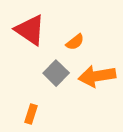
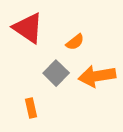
red triangle: moved 2 px left, 2 px up
orange rectangle: moved 6 px up; rotated 30 degrees counterclockwise
